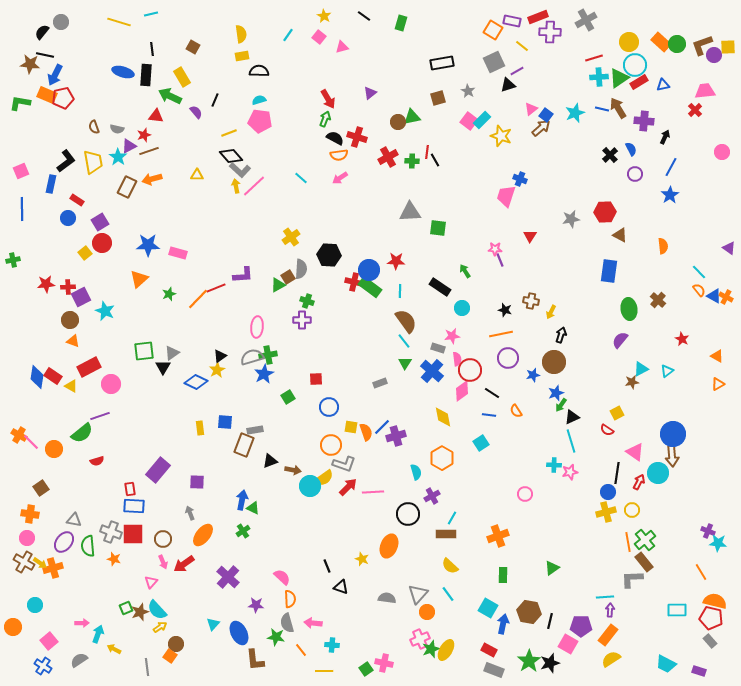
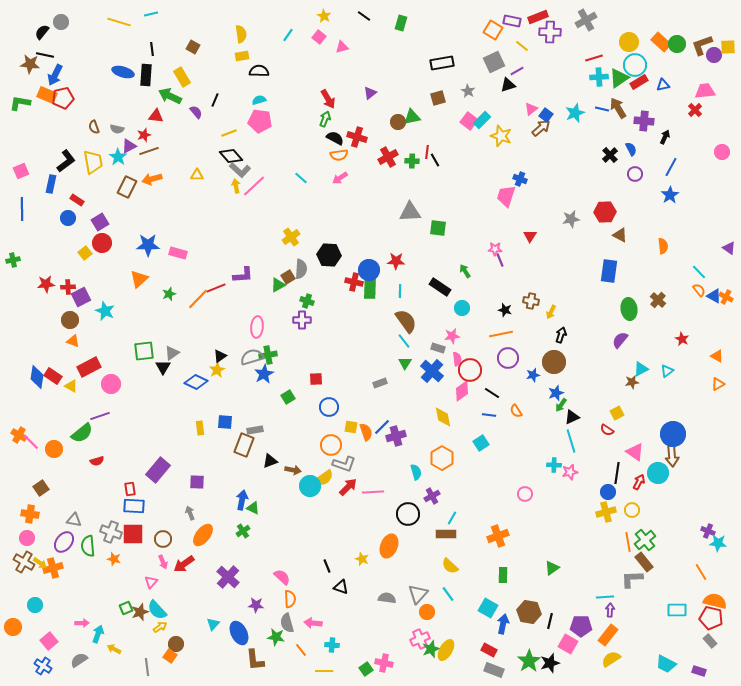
green rectangle at (370, 287): rotated 55 degrees clockwise
